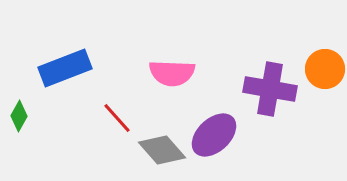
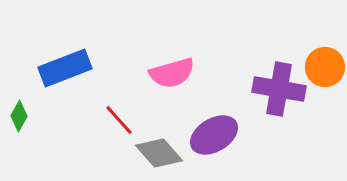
orange circle: moved 2 px up
pink semicircle: rotated 18 degrees counterclockwise
purple cross: moved 9 px right
red line: moved 2 px right, 2 px down
purple ellipse: rotated 12 degrees clockwise
gray diamond: moved 3 px left, 3 px down
